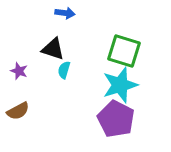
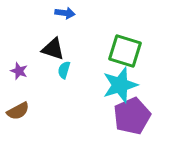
green square: moved 1 px right
purple pentagon: moved 16 px right, 3 px up; rotated 21 degrees clockwise
